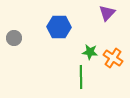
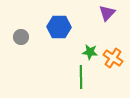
gray circle: moved 7 px right, 1 px up
